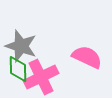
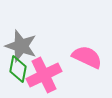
green diamond: rotated 12 degrees clockwise
pink cross: moved 3 px right, 2 px up
